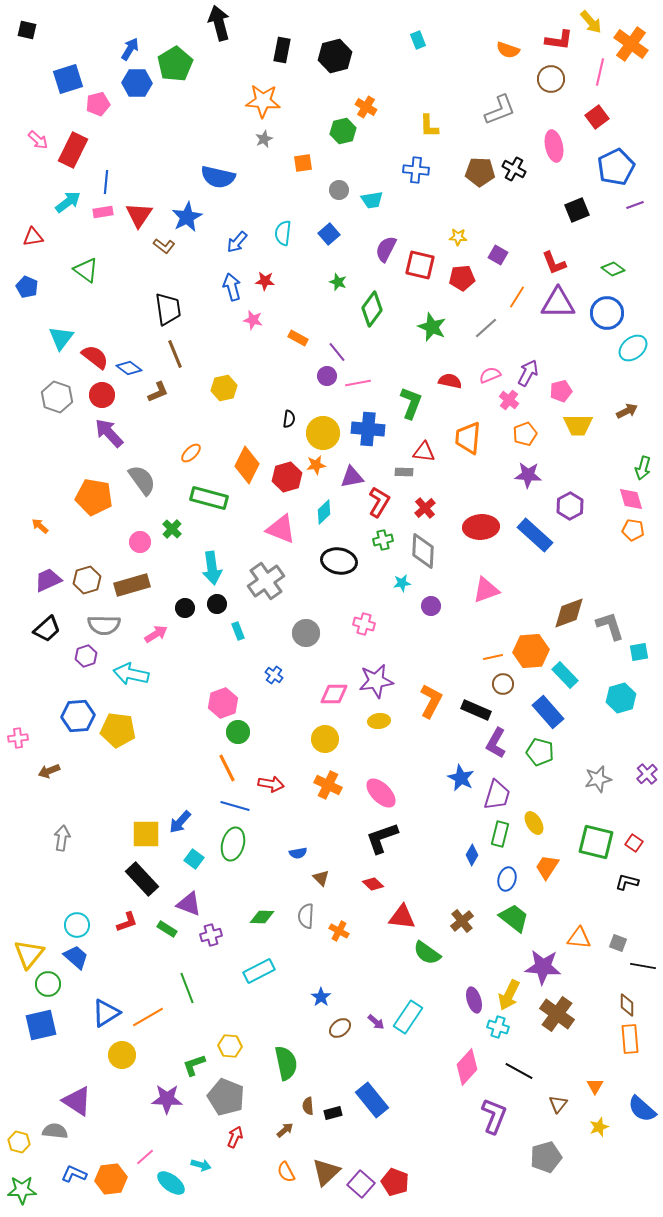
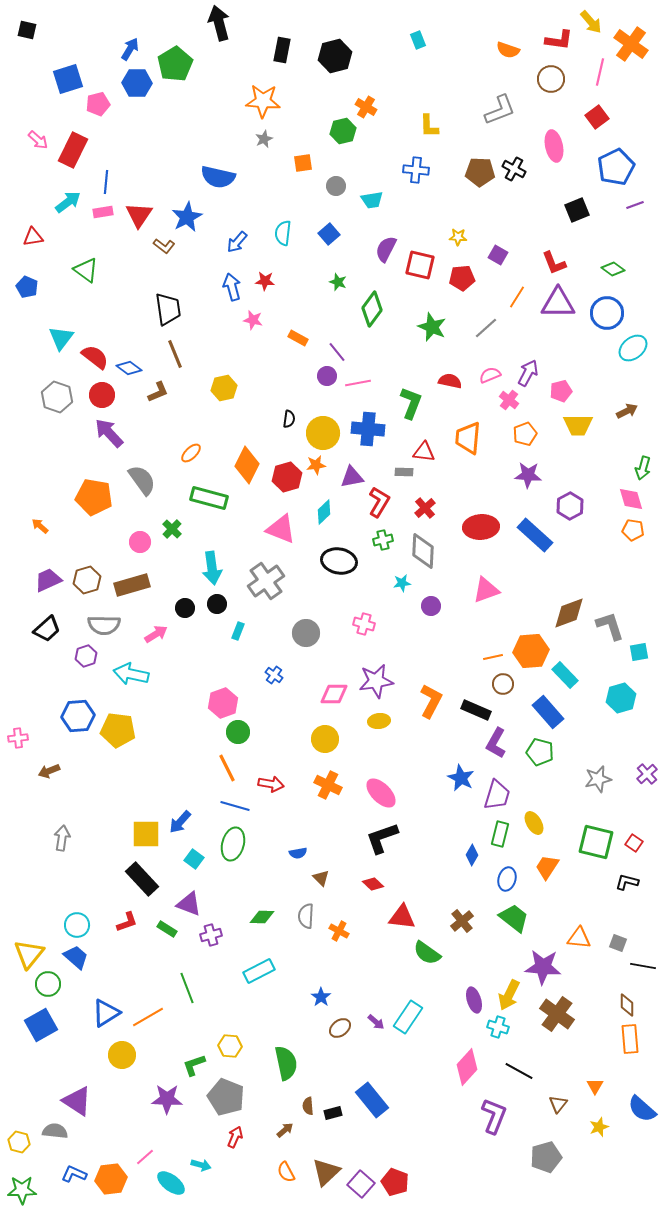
gray circle at (339, 190): moved 3 px left, 4 px up
cyan rectangle at (238, 631): rotated 42 degrees clockwise
blue square at (41, 1025): rotated 16 degrees counterclockwise
